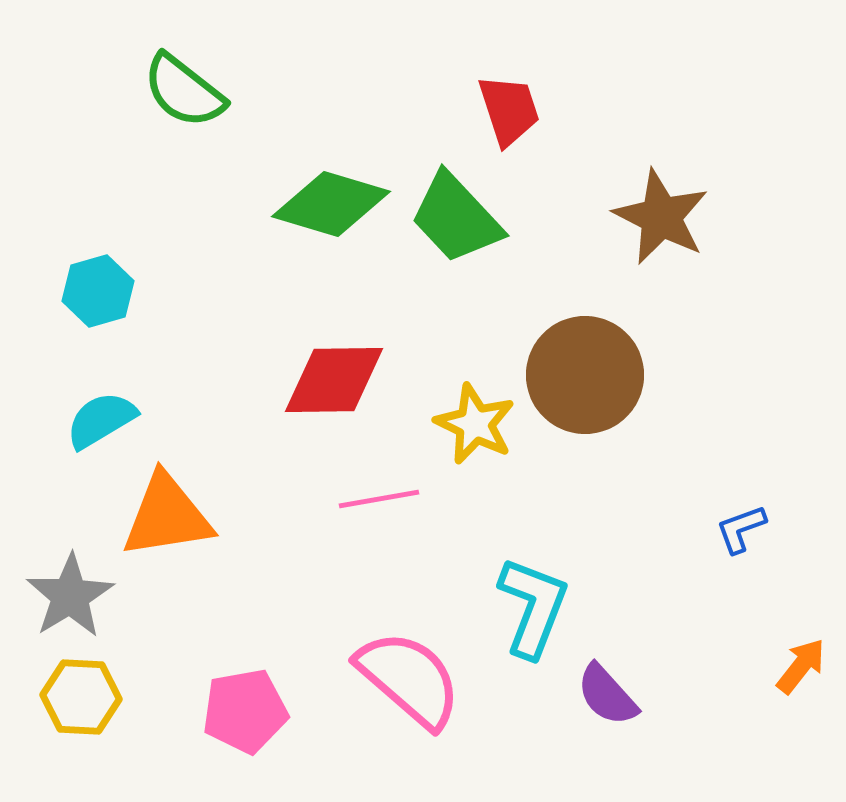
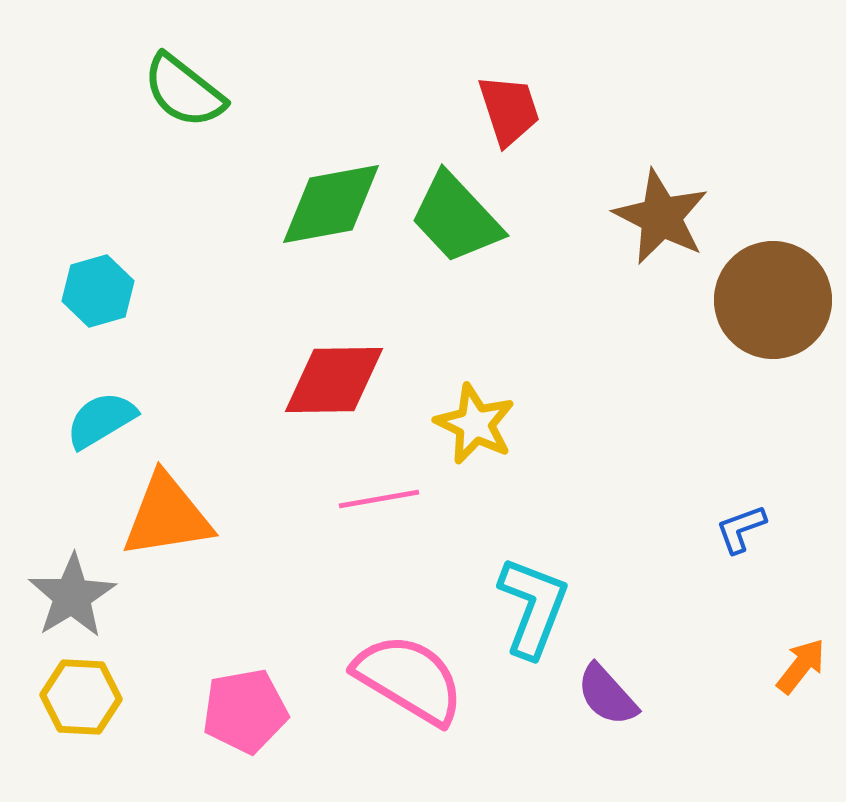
green diamond: rotated 27 degrees counterclockwise
brown circle: moved 188 px right, 75 px up
gray star: moved 2 px right
pink semicircle: rotated 10 degrees counterclockwise
